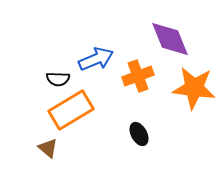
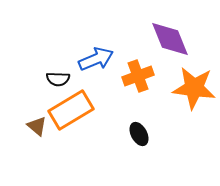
brown triangle: moved 11 px left, 22 px up
